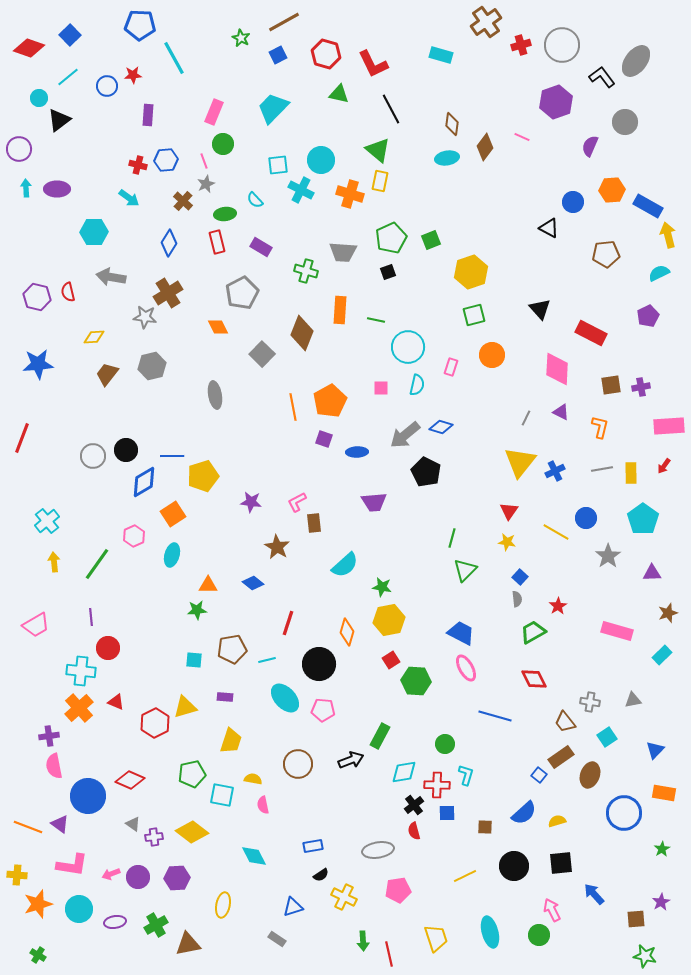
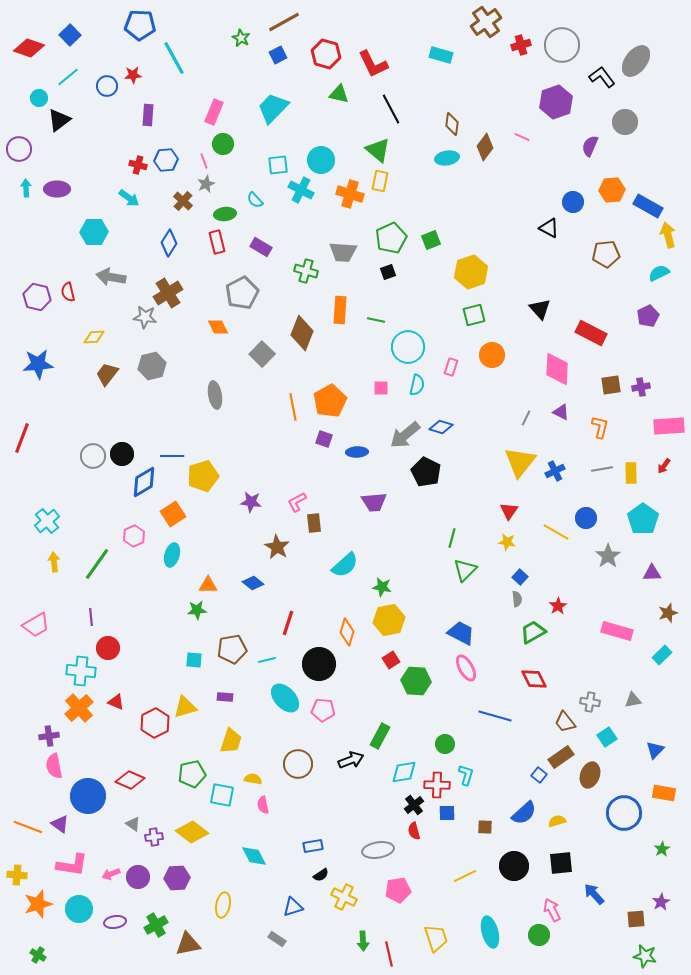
black circle at (126, 450): moved 4 px left, 4 px down
